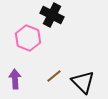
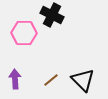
pink hexagon: moved 4 px left, 5 px up; rotated 20 degrees counterclockwise
brown line: moved 3 px left, 4 px down
black triangle: moved 2 px up
